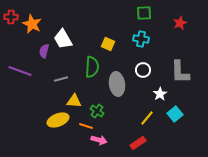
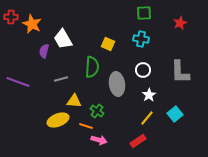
purple line: moved 2 px left, 11 px down
white star: moved 11 px left, 1 px down
red rectangle: moved 2 px up
